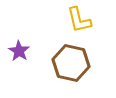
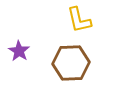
brown hexagon: rotated 15 degrees counterclockwise
